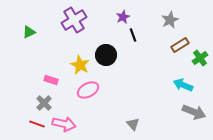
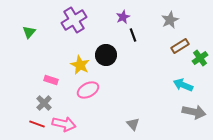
green triangle: rotated 24 degrees counterclockwise
brown rectangle: moved 1 px down
gray arrow: rotated 10 degrees counterclockwise
